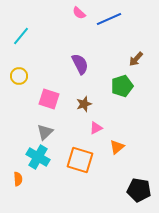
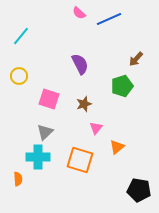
pink triangle: rotated 24 degrees counterclockwise
cyan cross: rotated 30 degrees counterclockwise
